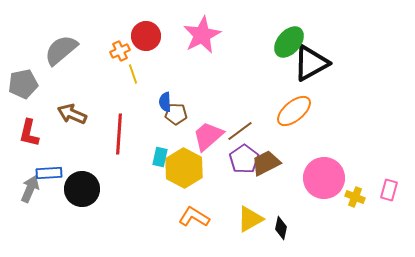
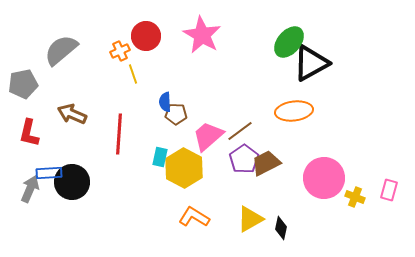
pink star: rotated 15 degrees counterclockwise
orange ellipse: rotated 33 degrees clockwise
black circle: moved 10 px left, 7 px up
